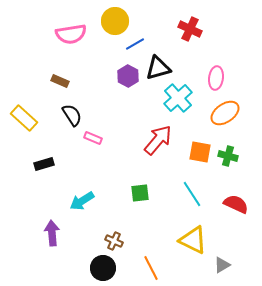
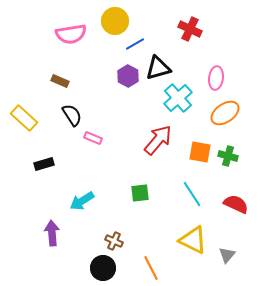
gray triangle: moved 5 px right, 10 px up; rotated 18 degrees counterclockwise
